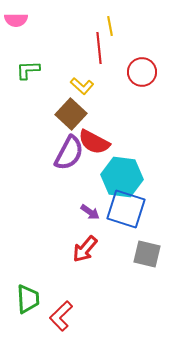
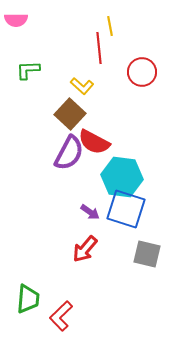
brown square: moved 1 px left
green trapezoid: rotated 8 degrees clockwise
